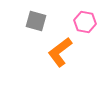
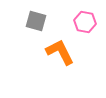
orange L-shape: rotated 100 degrees clockwise
